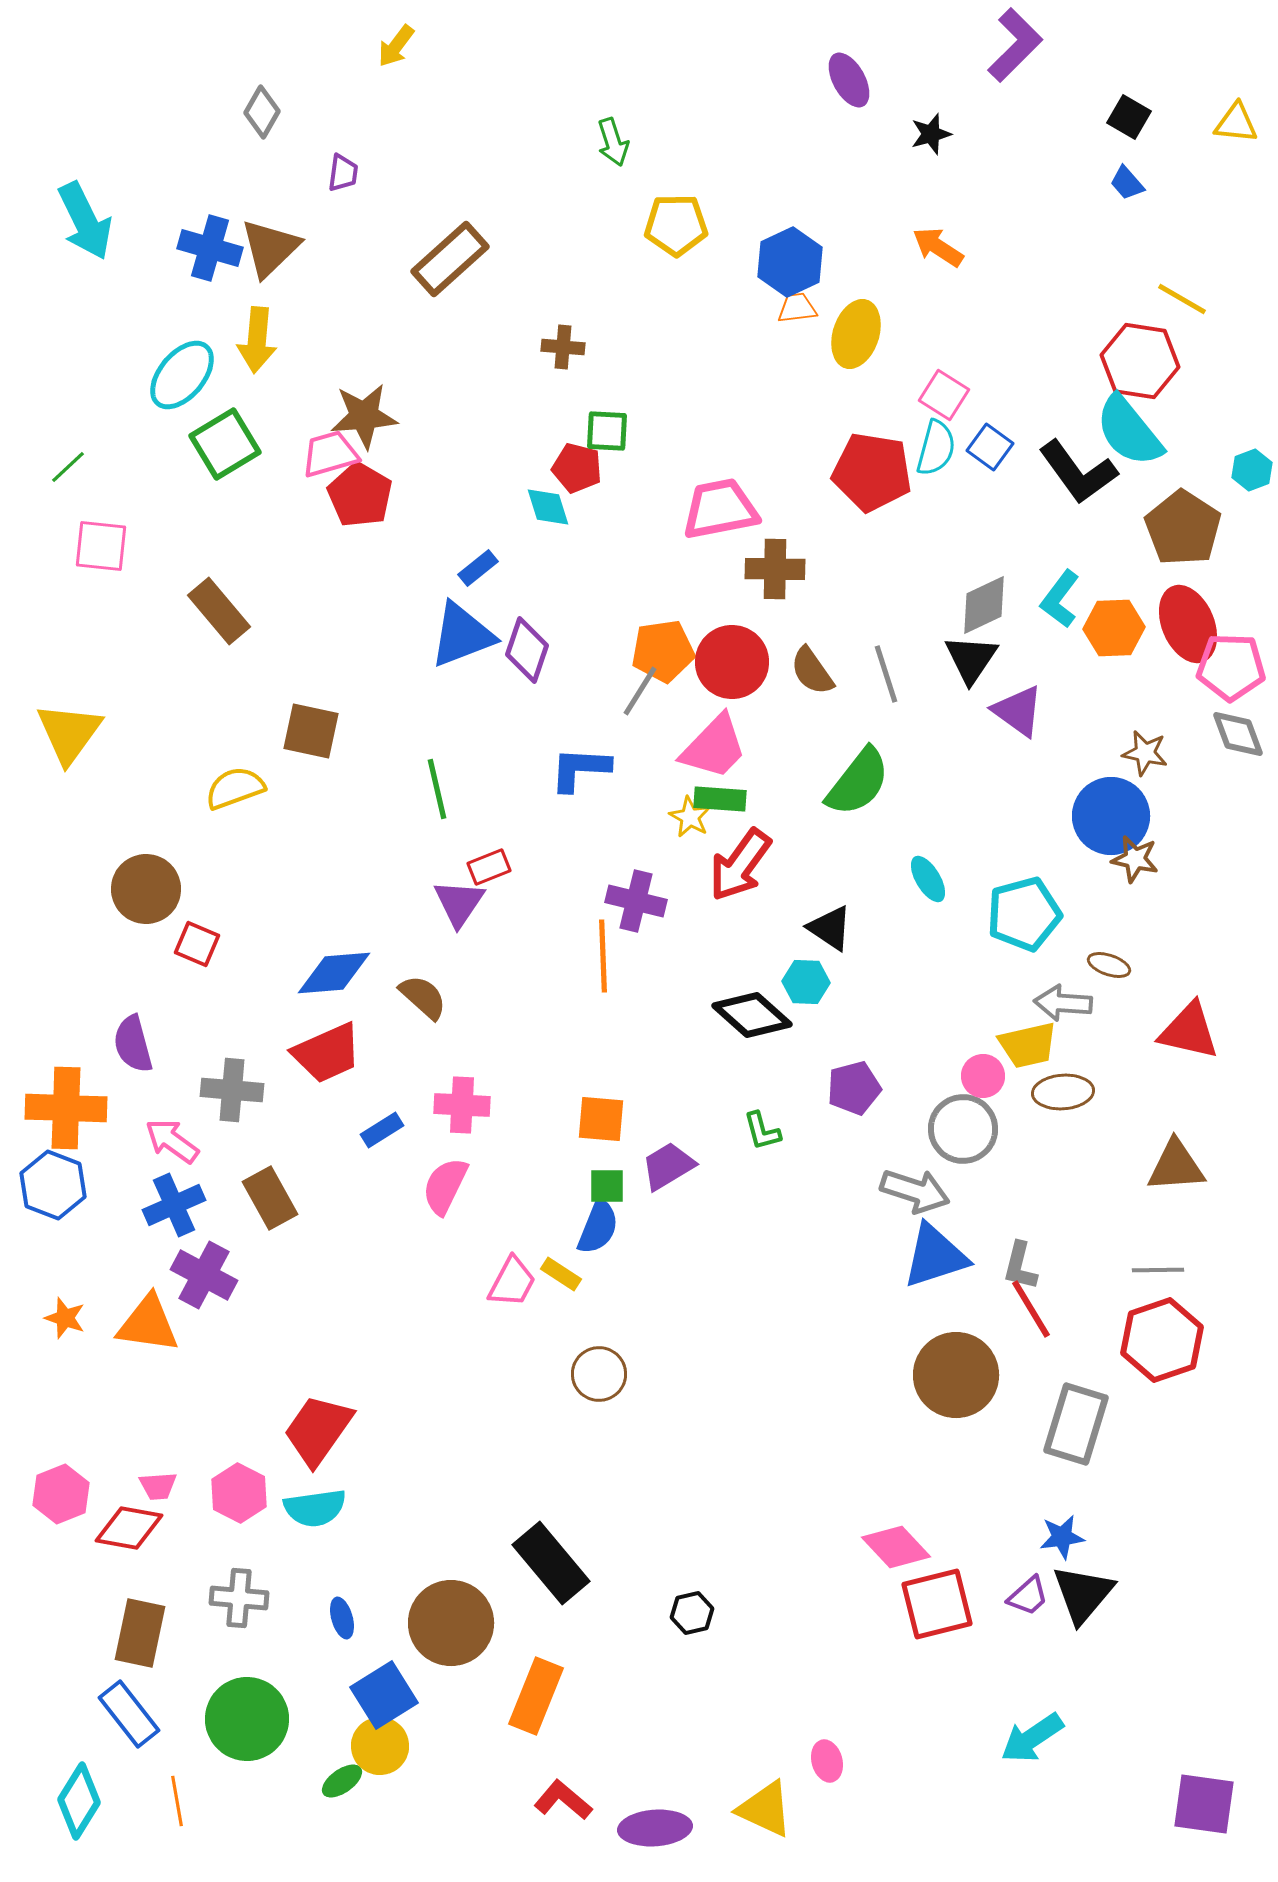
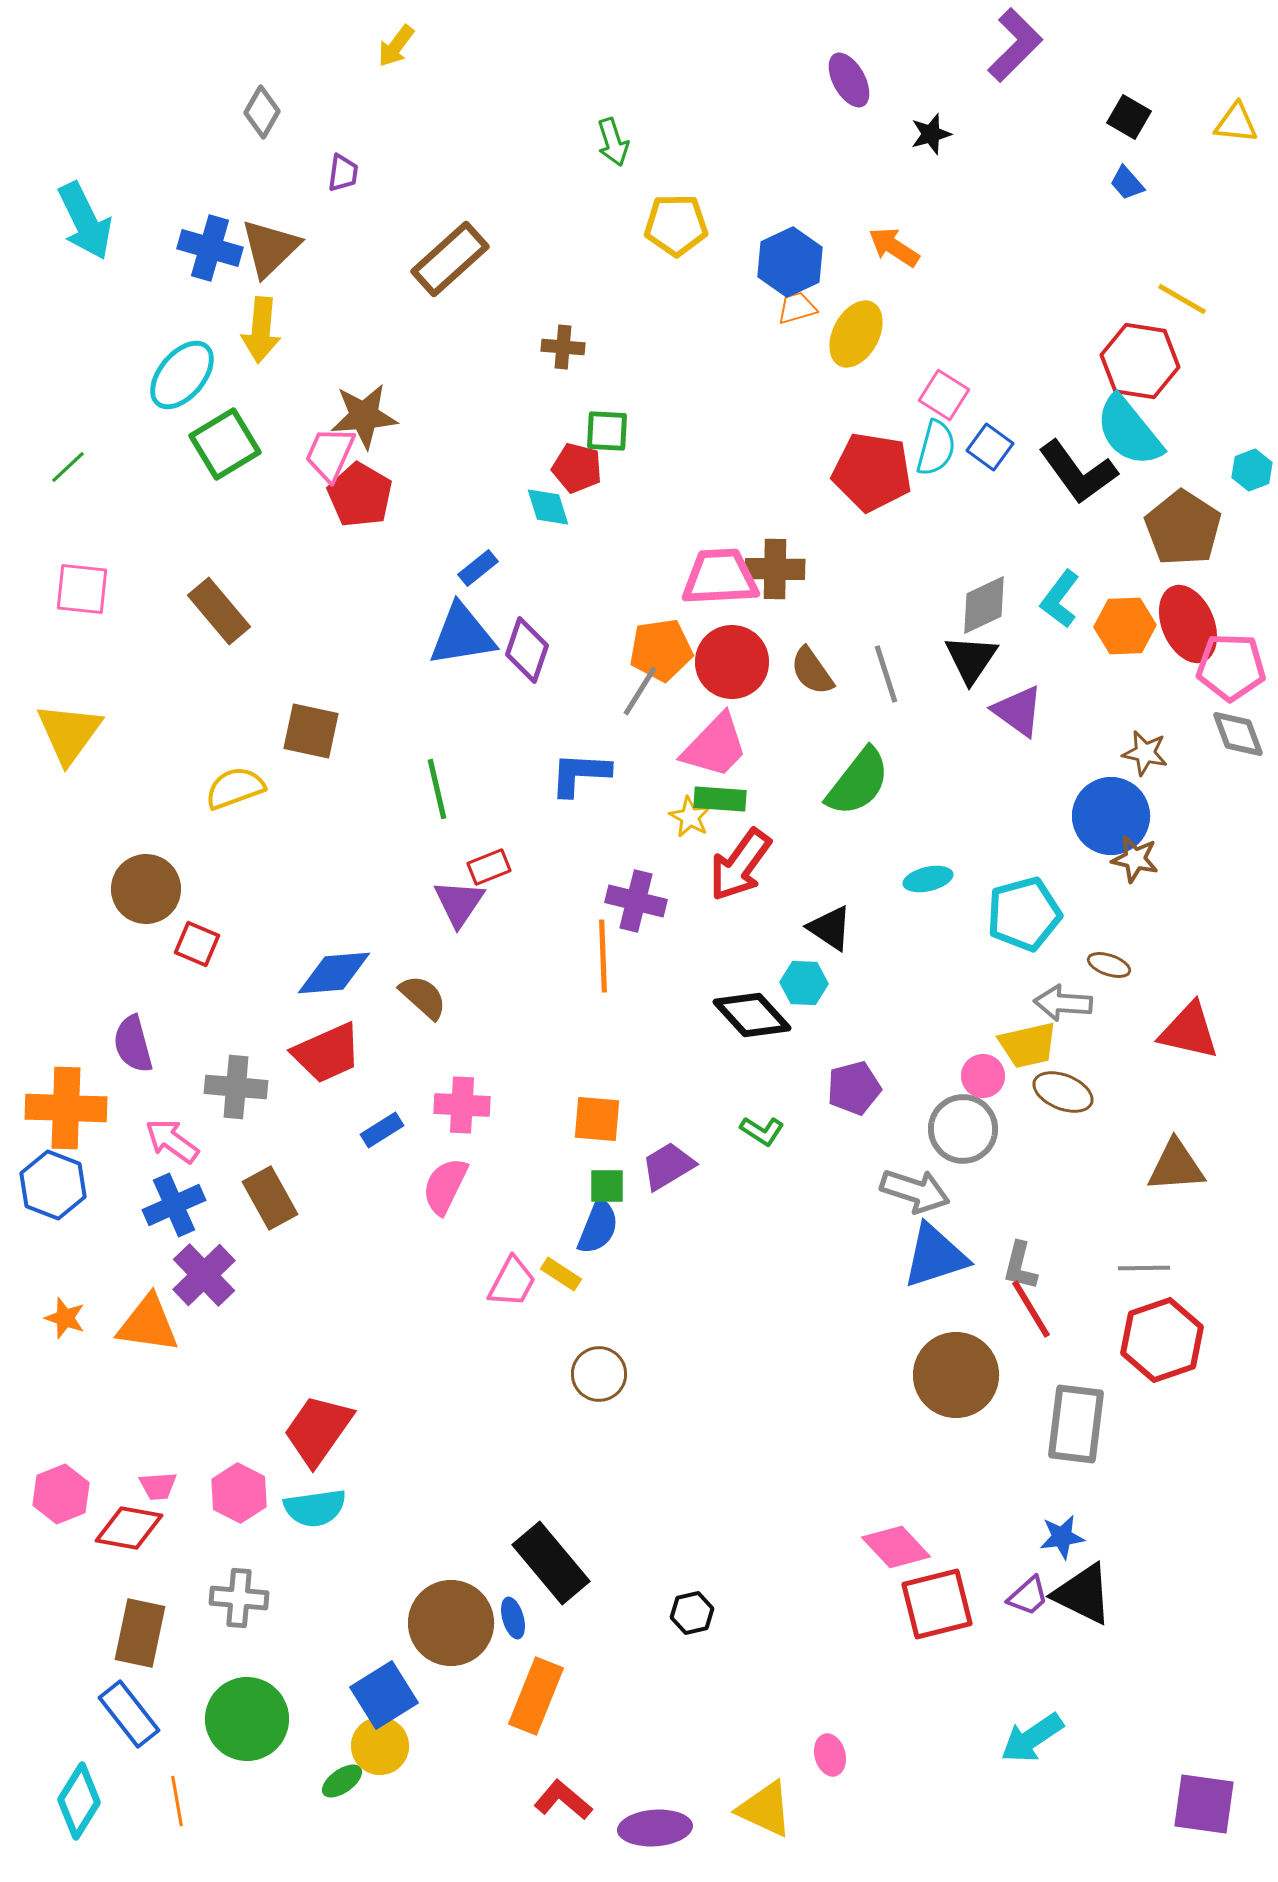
orange arrow at (938, 247): moved 44 px left
orange trapezoid at (797, 308): rotated 9 degrees counterclockwise
yellow ellipse at (856, 334): rotated 10 degrees clockwise
yellow arrow at (257, 340): moved 4 px right, 10 px up
pink trapezoid at (330, 454): rotated 50 degrees counterclockwise
pink trapezoid at (720, 509): moved 68 px down; rotated 8 degrees clockwise
pink square at (101, 546): moved 19 px left, 43 px down
orange hexagon at (1114, 628): moved 11 px right, 2 px up
blue triangle at (462, 635): rotated 12 degrees clockwise
orange pentagon at (663, 651): moved 2 px left, 1 px up
pink trapezoid at (714, 747): moved 1 px right, 1 px up
blue L-shape at (580, 769): moved 5 px down
cyan ellipse at (928, 879): rotated 72 degrees counterclockwise
cyan hexagon at (806, 982): moved 2 px left, 1 px down
black diamond at (752, 1015): rotated 6 degrees clockwise
gray cross at (232, 1090): moved 4 px right, 3 px up
brown ellipse at (1063, 1092): rotated 26 degrees clockwise
orange square at (601, 1119): moved 4 px left
green L-shape at (762, 1131): rotated 42 degrees counterclockwise
gray line at (1158, 1270): moved 14 px left, 2 px up
purple cross at (204, 1275): rotated 18 degrees clockwise
gray rectangle at (1076, 1424): rotated 10 degrees counterclockwise
black triangle at (1083, 1594): rotated 44 degrees counterclockwise
blue ellipse at (342, 1618): moved 171 px right
pink ellipse at (827, 1761): moved 3 px right, 6 px up
